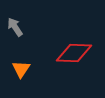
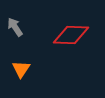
red diamond: moved 3 px left, 18 px up
